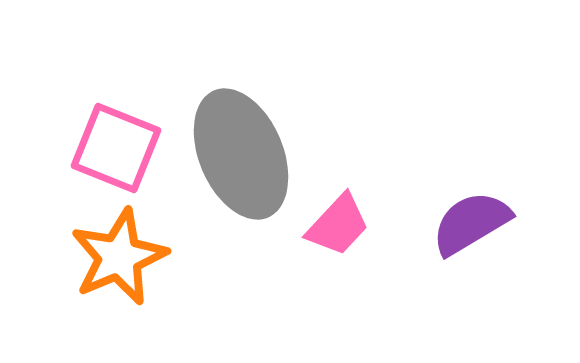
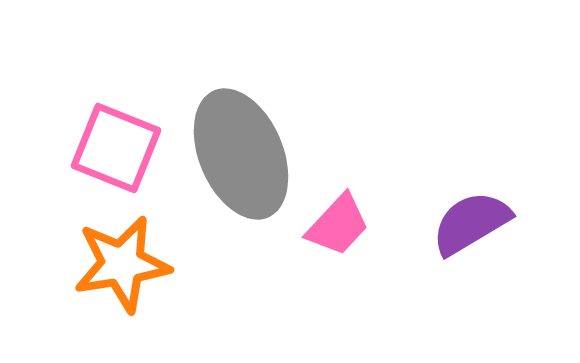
orange star: moved 3 px right, 7 px down; rotated 14 degrees clockwise
